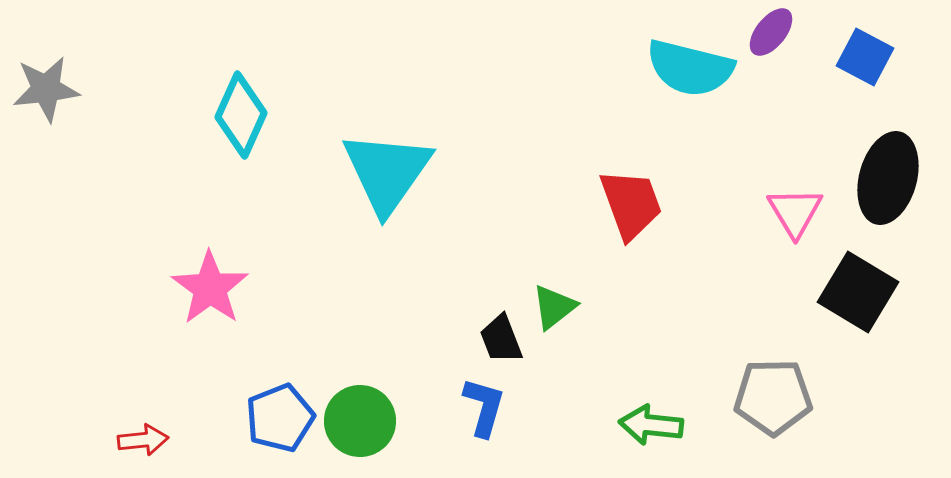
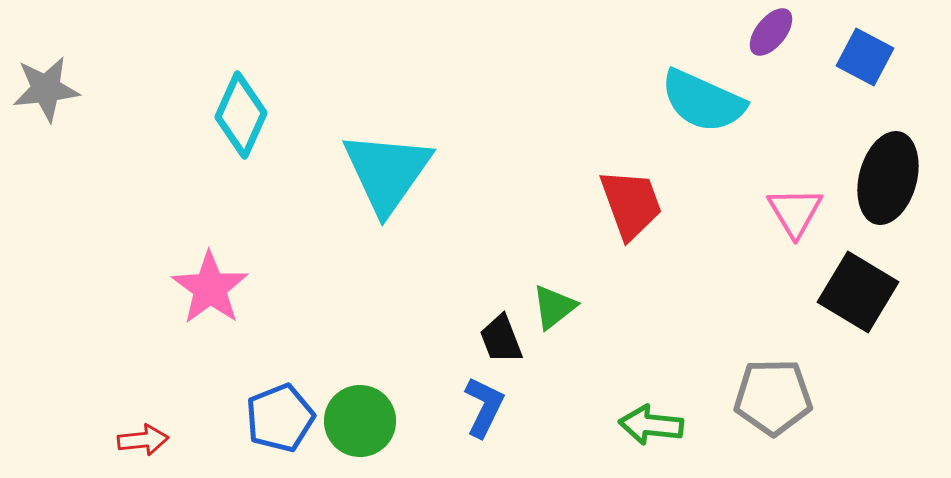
cyan semicircle: moved 13 px right, 33 px down; rotated 10 degrees clockwise
blue L-shape: rotated 10 degrees clockwise
